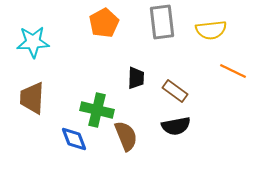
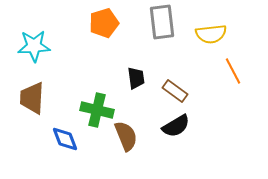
orange pentagon: rotated 12 degrees clockwise
yellow semicircle: moved 4 px down
cyan star: moved 1 px right, 4 px down
orange line: rotated 36 degrees clockwise
black trapezoid: rotated 10 degrees counterclockwise
black semicircle: rotated 20 degrees counterclockwise
blue diamond: moved 9 px left
